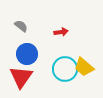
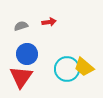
gray semicircle: rotated 56 degrees counterclockwise
red arrow: moved 12 px left, 10 px up
cyan circle: moved 2 px right
